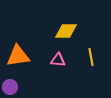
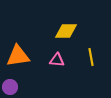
pink triangle: moved 1 px left
